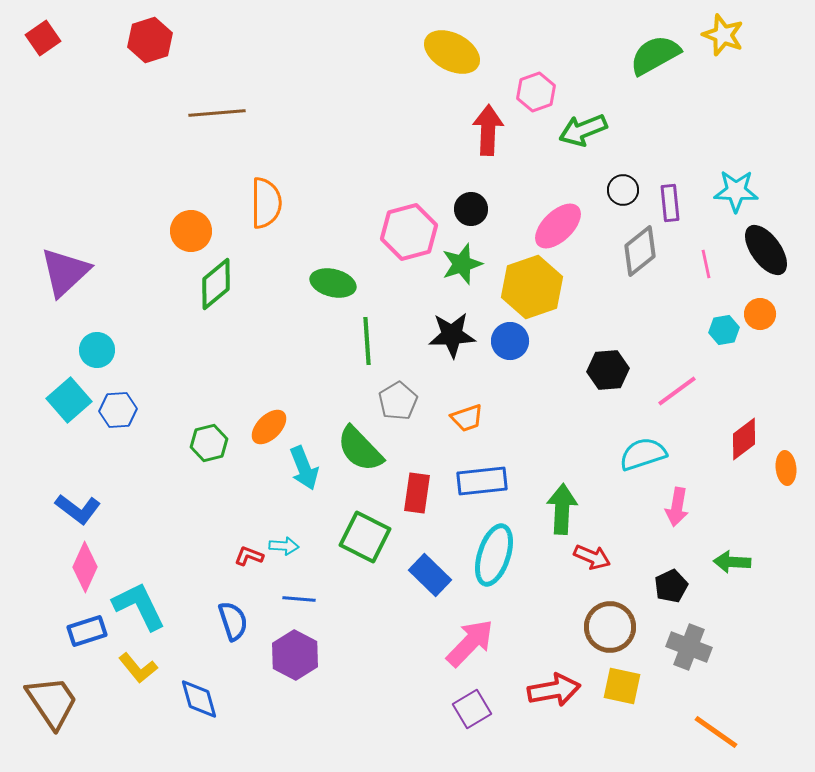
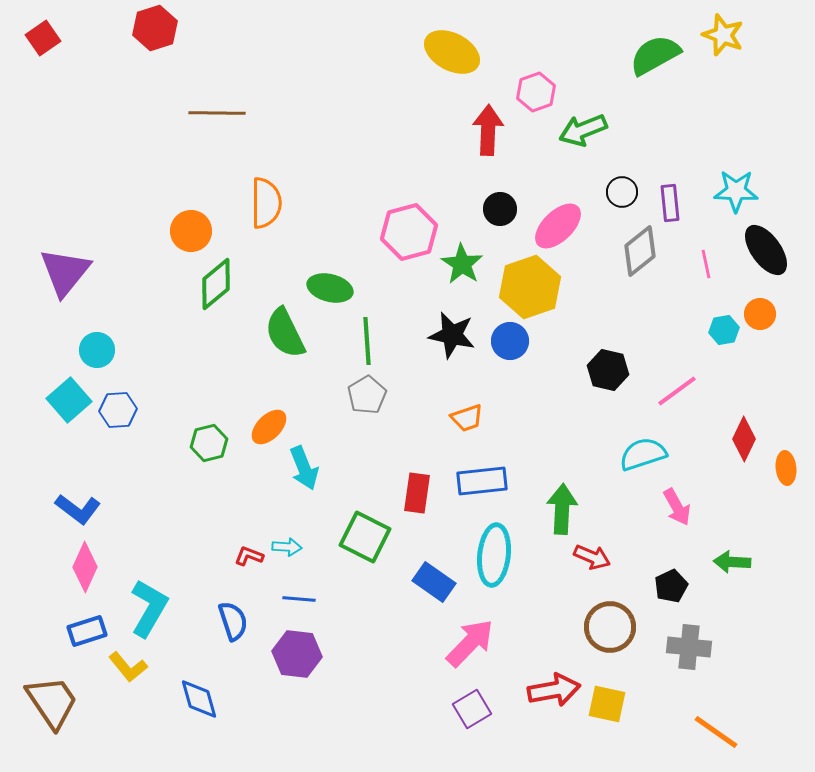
red hexagon at (150, 40): moved 5 px right, 12 px up
brown line at (217, 113): rotated 6 degrees clockwise
black circle at (623, 190): moved 1 px left, 2 px down
black circle at (471, 209): moved 29 px right
green star at (462, 264): rotated 21 degrees counterclockwise
purple triangle at (65, 272): rotated 8 degrees counterclockwise
green ellipse at (333, 283): moved 3 px left, 5 px down
yellow hexagon at (532, 287): moved 2 px left
black star at (452, 335): rotated 15 degrees clockwise
black hexagon at (608, 370): rotated 18 degrees clockwise
gray pentagon at (398, 401): moved 31 px left, 6 px up
red diamond at (744, 439): rotated 27 degrees counterclockwise
green semicircle at (360, 449): moved 75 px left, 116 px up; rotated 18 degrees clockwise
pink arrow at (677, 507): rotated 39 degrees counterclockwise
cyan arrow at (284, 546): moved 3 px right, 1 px down
cyan ellipse at (494, 555): rotated 12 degrees counterclockwise
blue rectangle at (430, 575): moved 4 px right, 7 px down; rotated 9 degrees counterclockwise
cyan L-shape at (139, 606): moved 10 px right, 2 px down; rotated 56 degrees clockwise
gray cross at (689, 647): rotated 15 degrees counterclockwise
purple hexagon at (295, 655): moved 2 px right, 1 px up; rotated 21 degrees counterclockwise
yellow L-shape at (138, 668): moved 10 px left, 1 px up
yellow square at (622, 686): moved 15 px left, 18 px down
